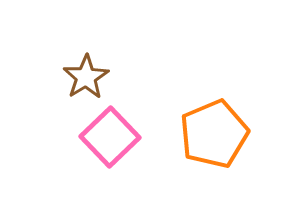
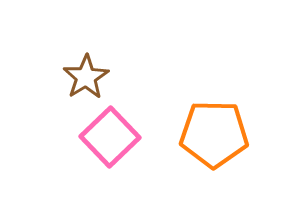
orange pentagon: rotated 24 degrees clockwise
